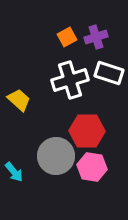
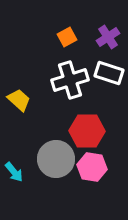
purple cross: moved 12 px right; rotated 15 degrees counterclockwise
gray circle: moved 3 px down
